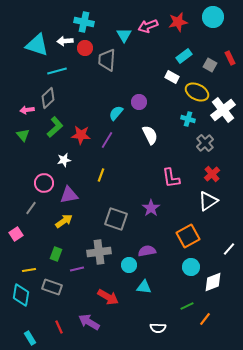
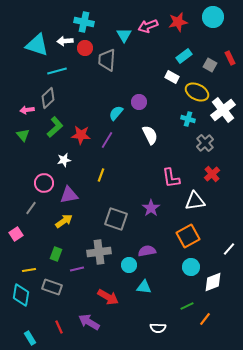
white triangle at (208, 201): moved 13 px left; rotated 25 degrees clockwise
